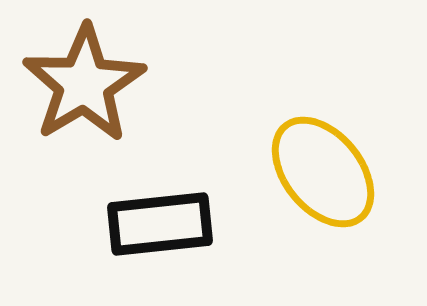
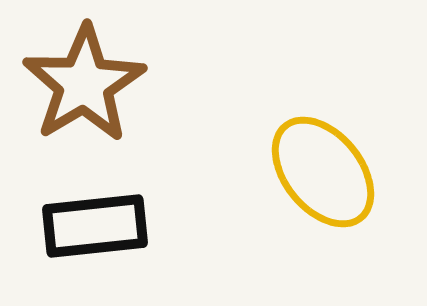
black rectangle: moved 65 px left, 2 px down
